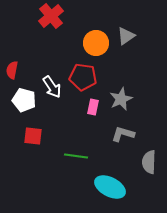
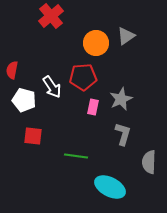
red pentagon: rotated 12 degrees counterclockwise
gray L-shape: rotated 90 degrees clockwise
